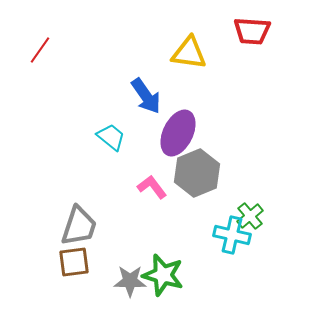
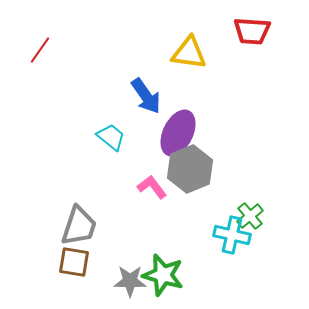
gray hexagon: moved 7 px left, 4 px up
brown square: rotated 16 degrees clockwise
